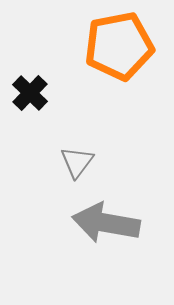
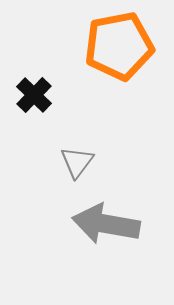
black cross: moved 4 px right, 2 px down
gray arrow: moved 1 px down
